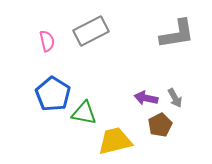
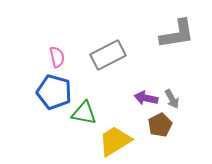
gray rectangle: moved 17 px right, 24 px down
pink semicircle: moved 10 px right, 16 px down
blue pentagon: moved 1 px right, 2 px up; rotated 16 degrees counterclockwise
gray arrow: moved 3 px left, 1 px down
yellow trapezoid: rotated 18 degrees counterclockwise
